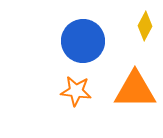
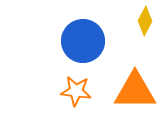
yellow diamond: moved 5 px up
orange triangle: moved 1 px down
